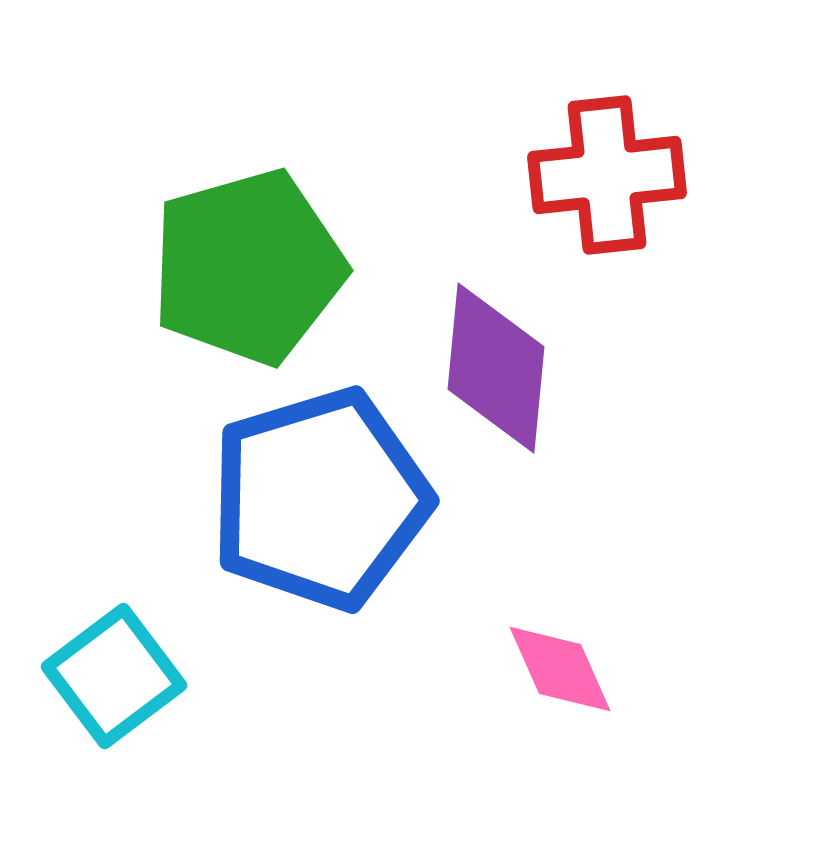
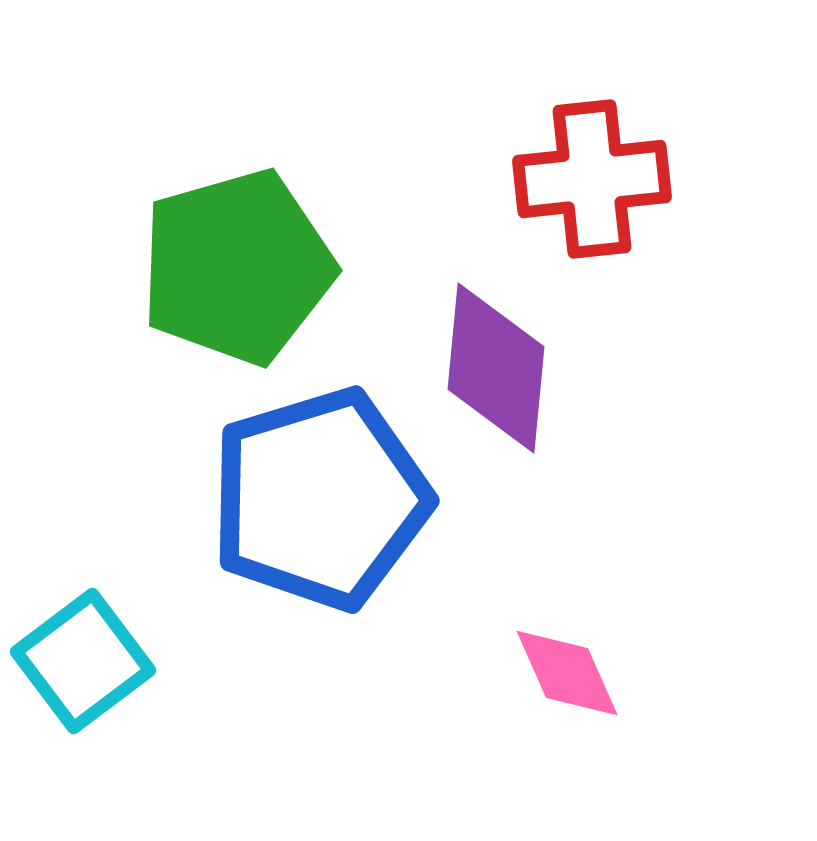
red cross: moved 15 px left, 4 px down
green pentagon: moved 11 px left
pink diamond: moved 7 px right, 4 px down
cyan square: moved 31 px left, 15 px up
